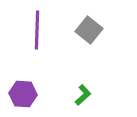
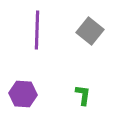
gray square: moved 1 px right, 1 px down
green L-shape: rotated 40 degrees counterclockwise
